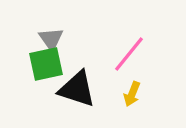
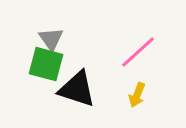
pink line: moved 9 px right, 2 px up; rotated 9 degrees clockwise
green square: rotated 27 degrees clockwise
yellow arrow: moved 5 px right, 1 px down
